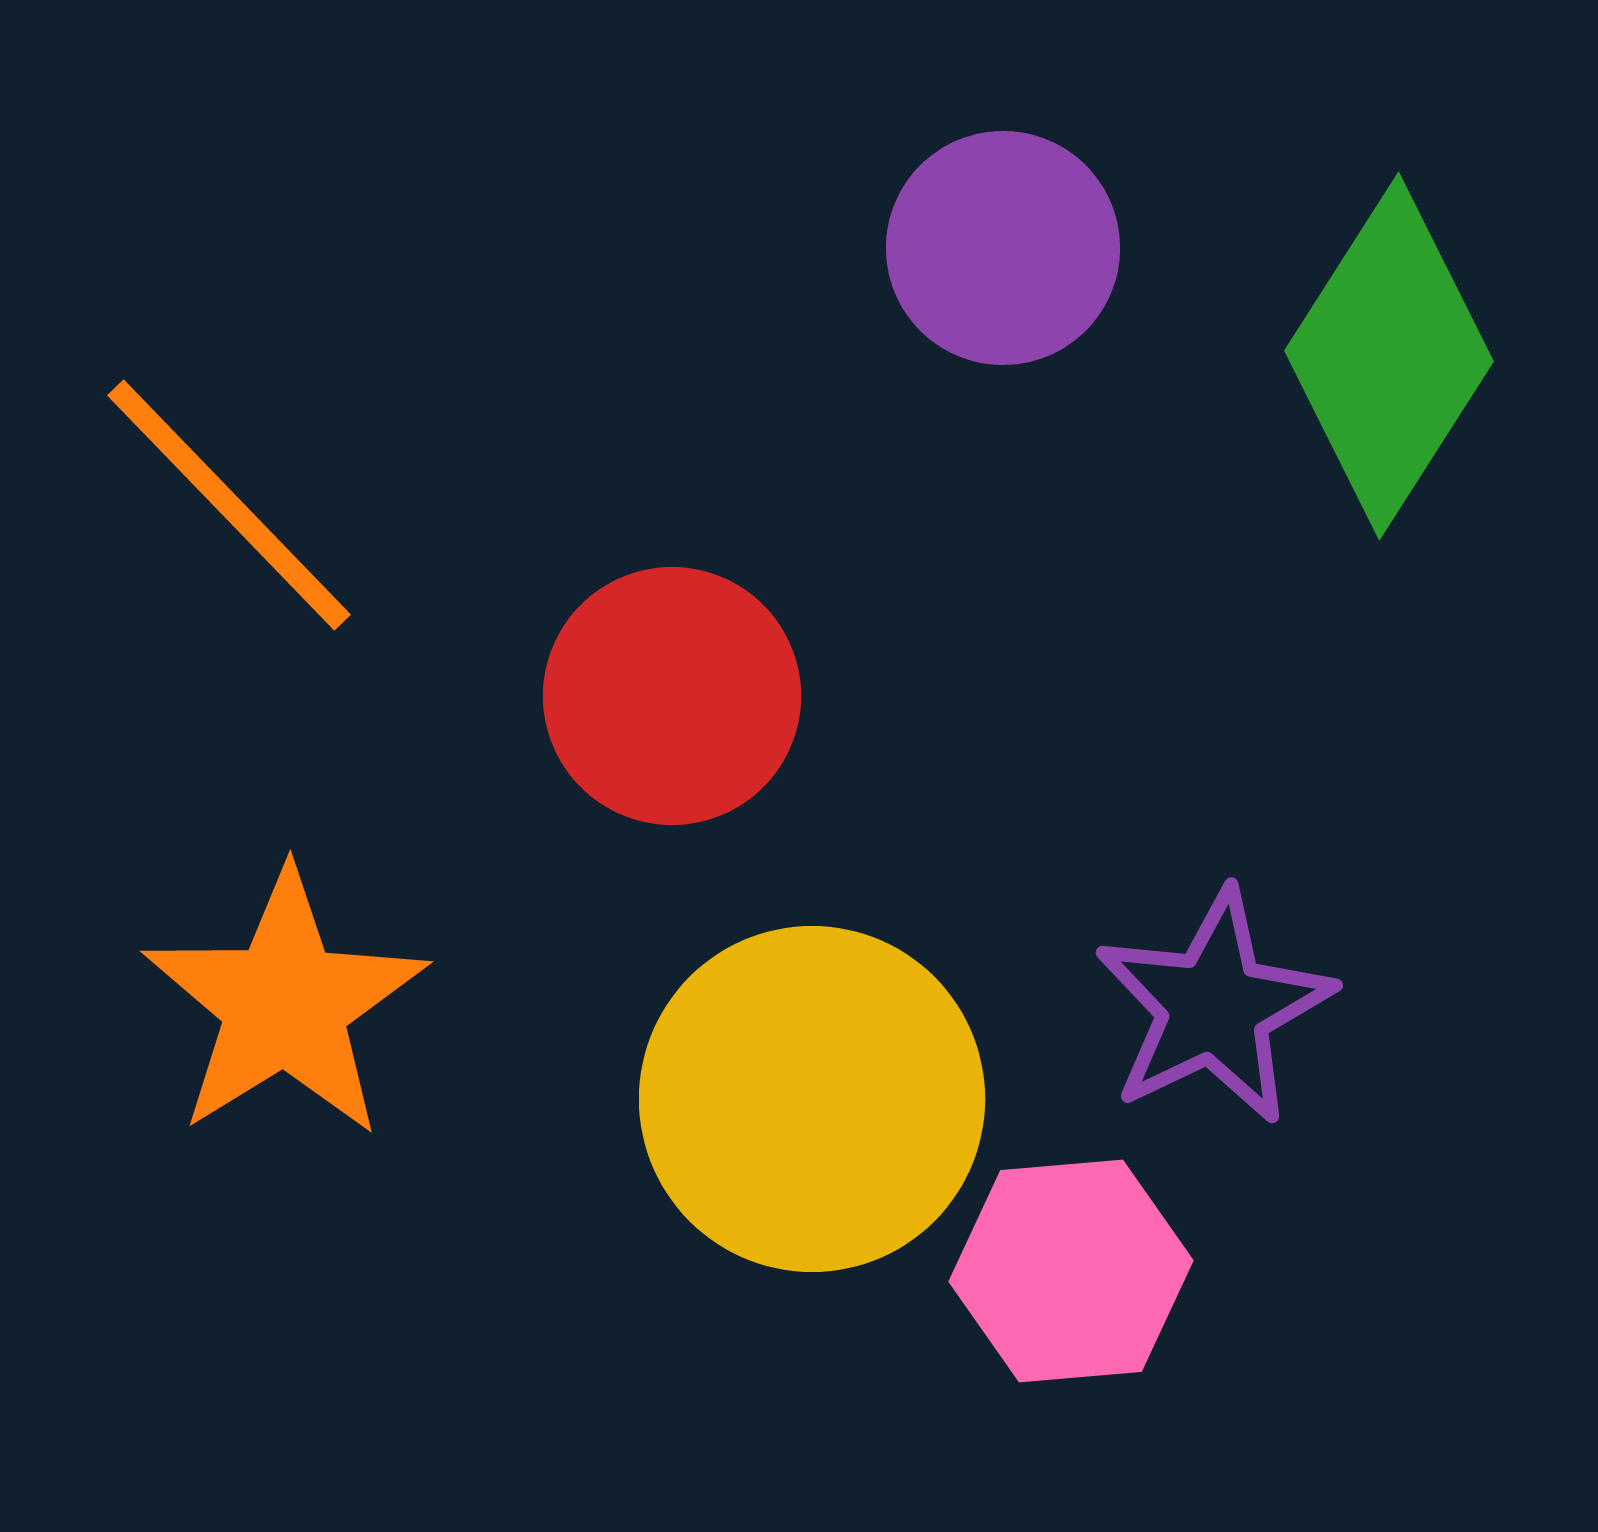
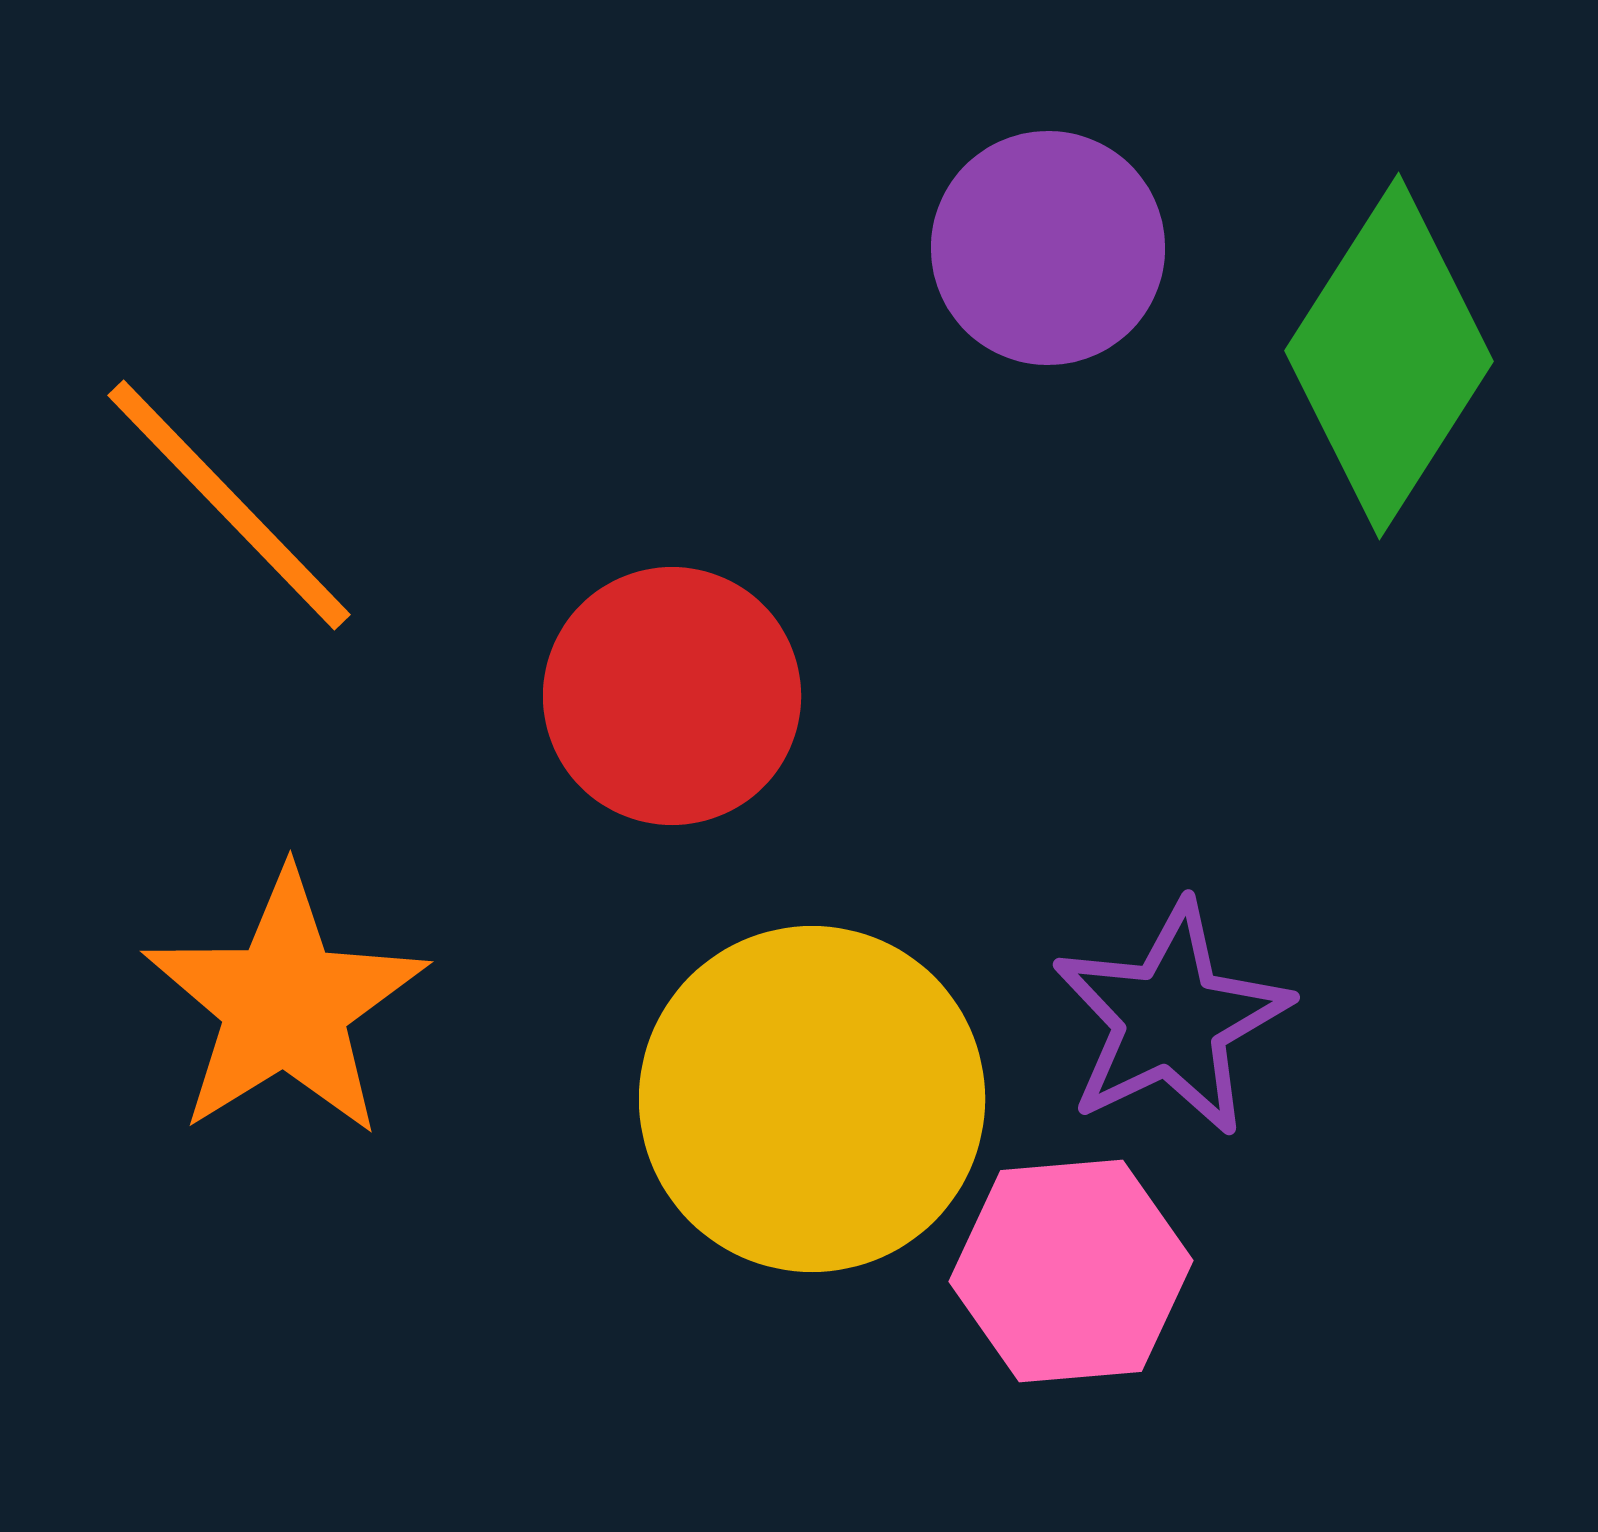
purple circle: moved 45 px right
purple star: moved 43 px left, 12 px down
